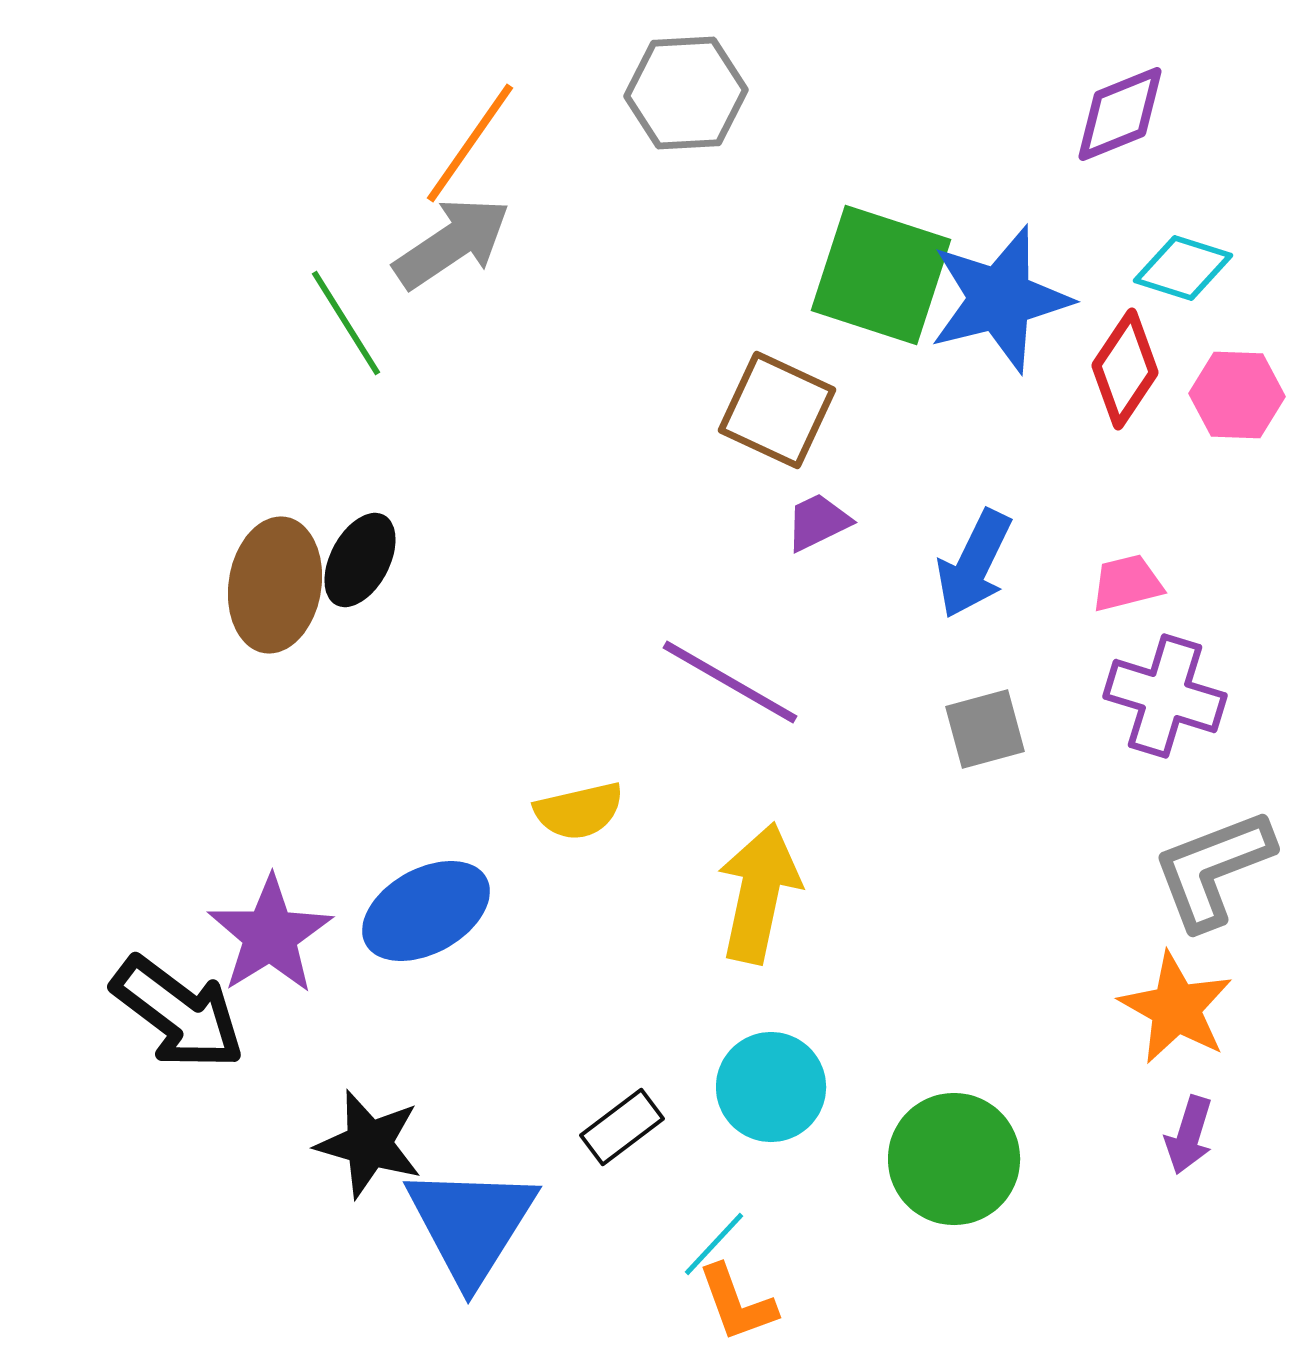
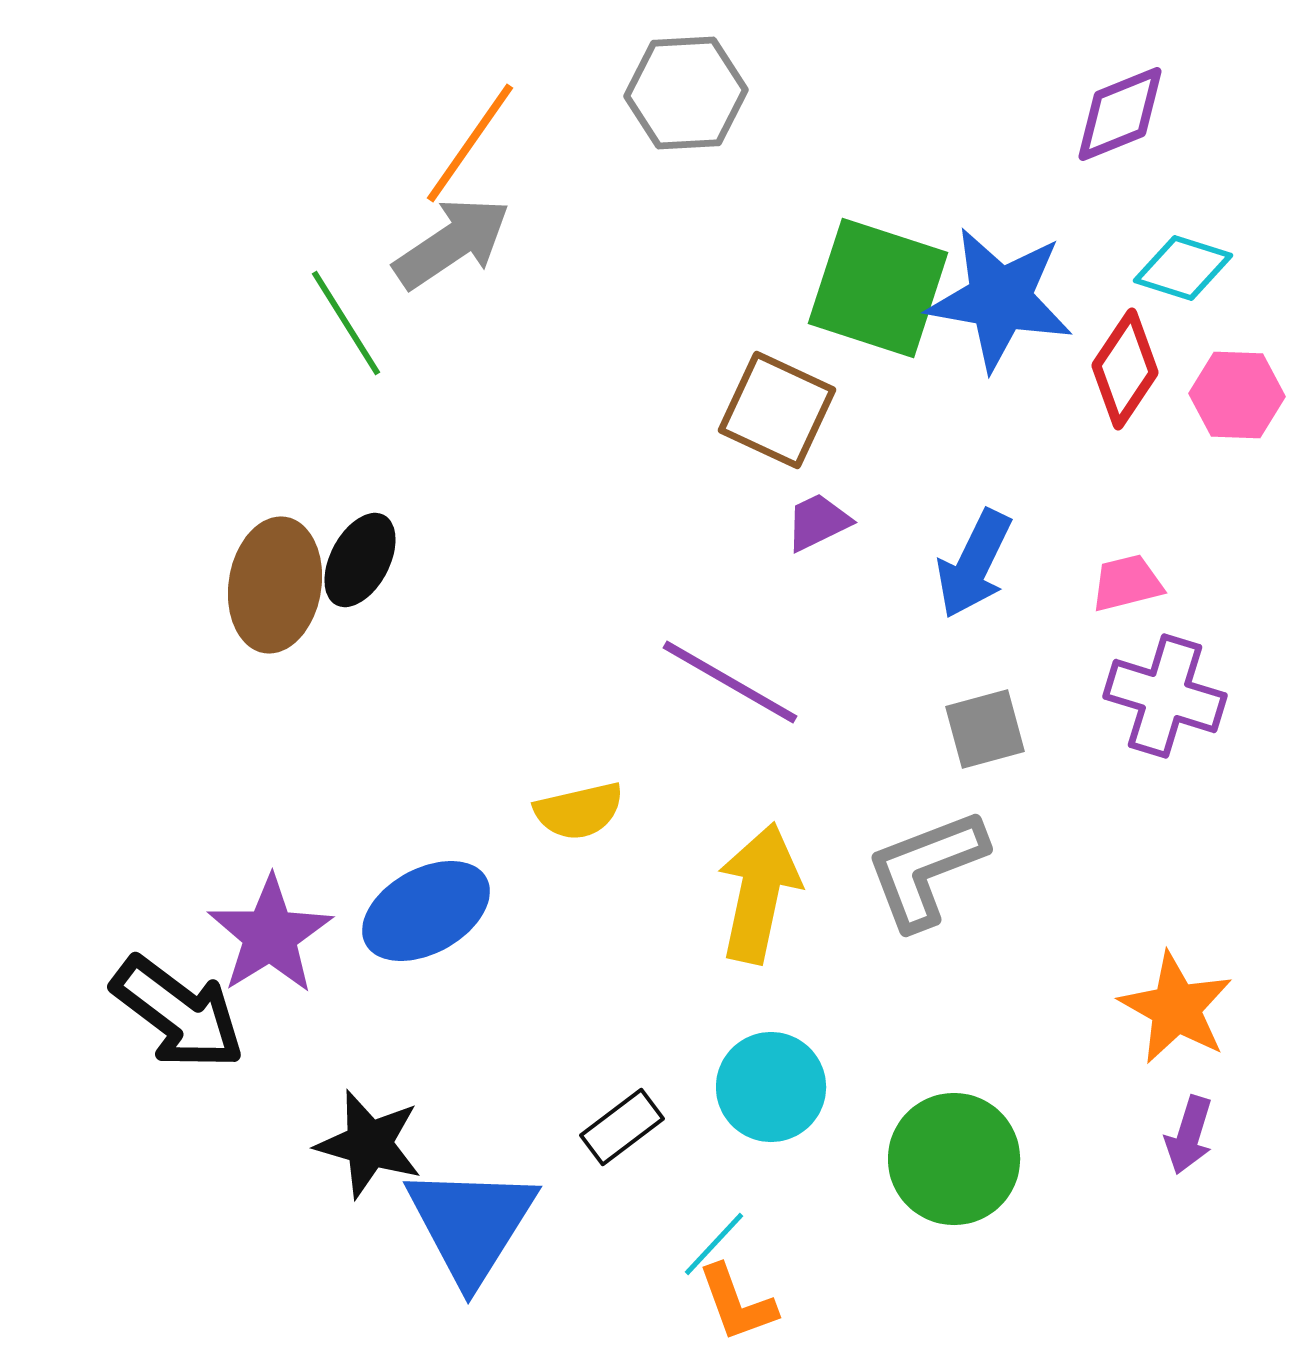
green square: moved 3 px left, 13 px down
blue star: rotated 24 degrees clockwise
gray L-shape: moved 287 px left
